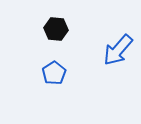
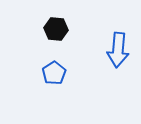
blue arrow: rotated 36 degrees counterclockwise
